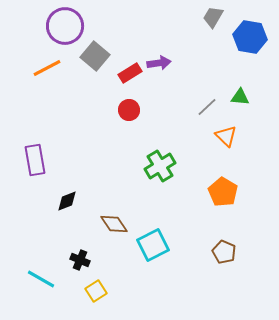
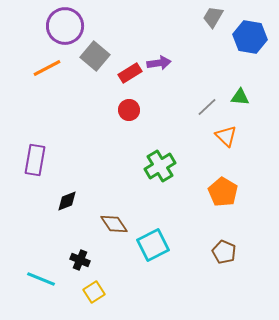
purple rectangle: rotated 20 degrees clockwise
cyan line: rotated 8 degrees counterclockwise
yellow square: moved 2 px left, 1 px down
